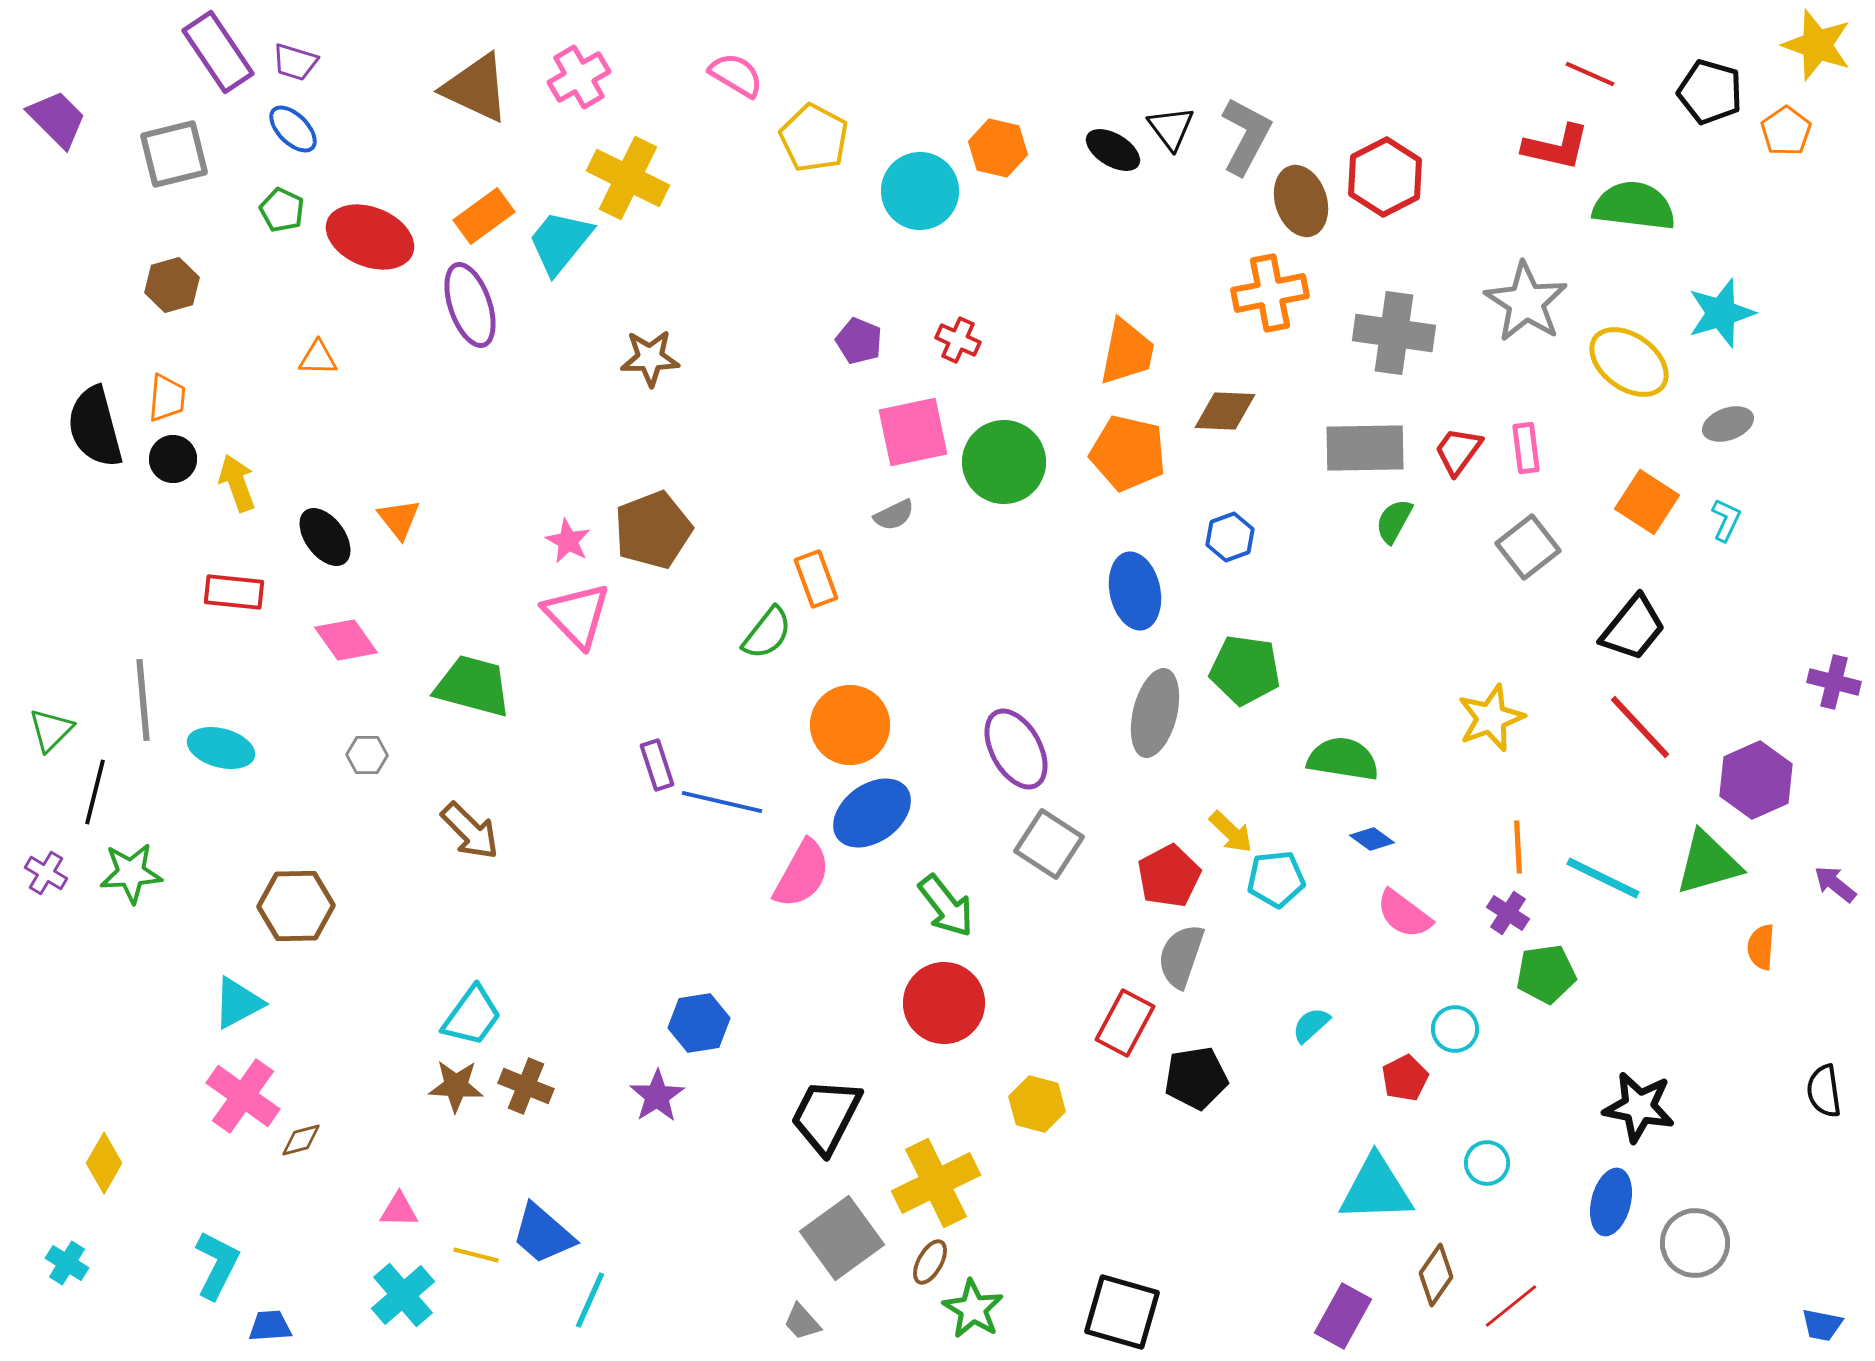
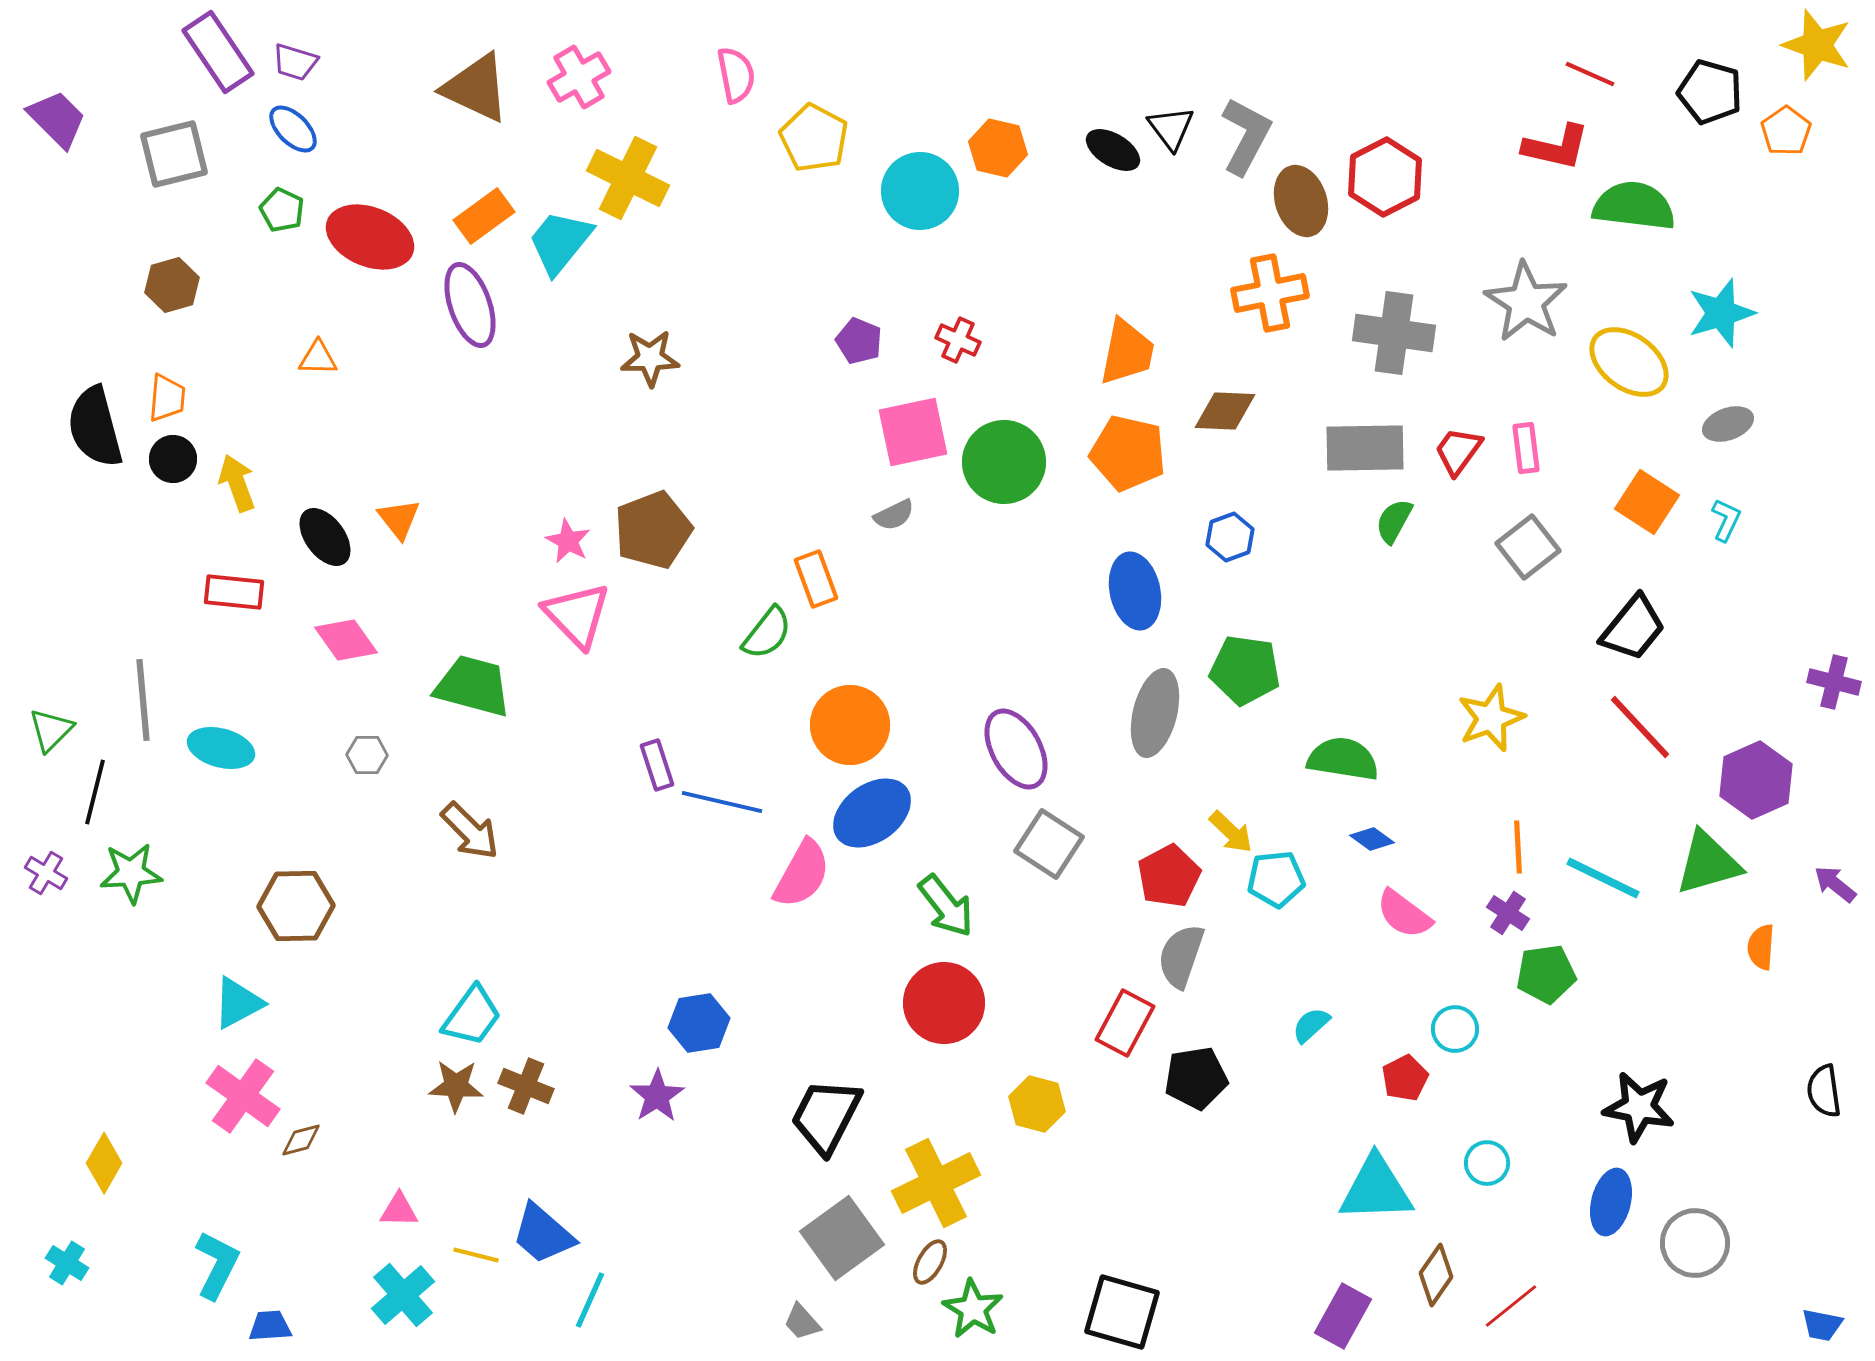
pink semicircle at (736, 75): rotated 48 degrees clockwise
